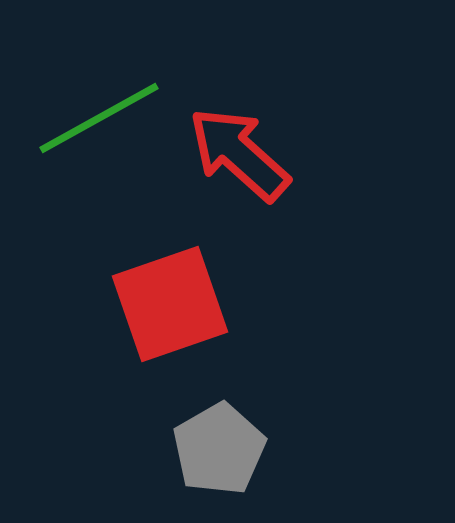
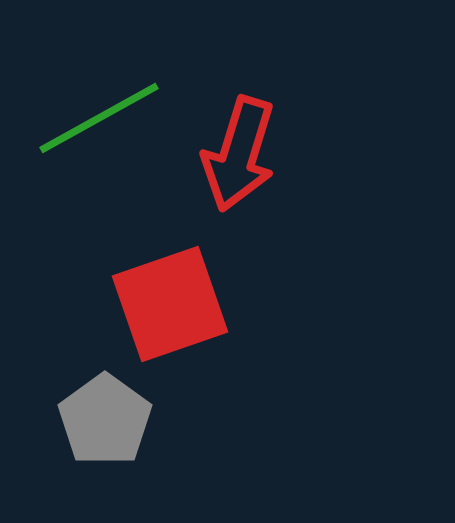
red arrow: rotated 115 degrees counterclockwise
gray pentagon: moved 114 px left, 29 px up; rotated 6 degrees counterclockwise
